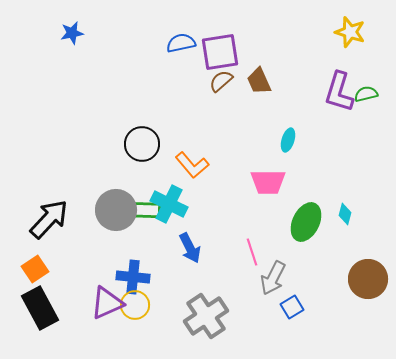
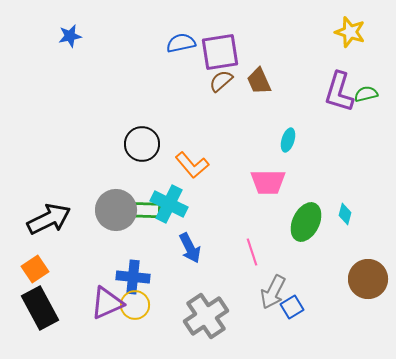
blue star: moved 2 px left, 3 px down
black arrow: rotated 21 degrees clockwise
gray arrow: moved 14 px down
